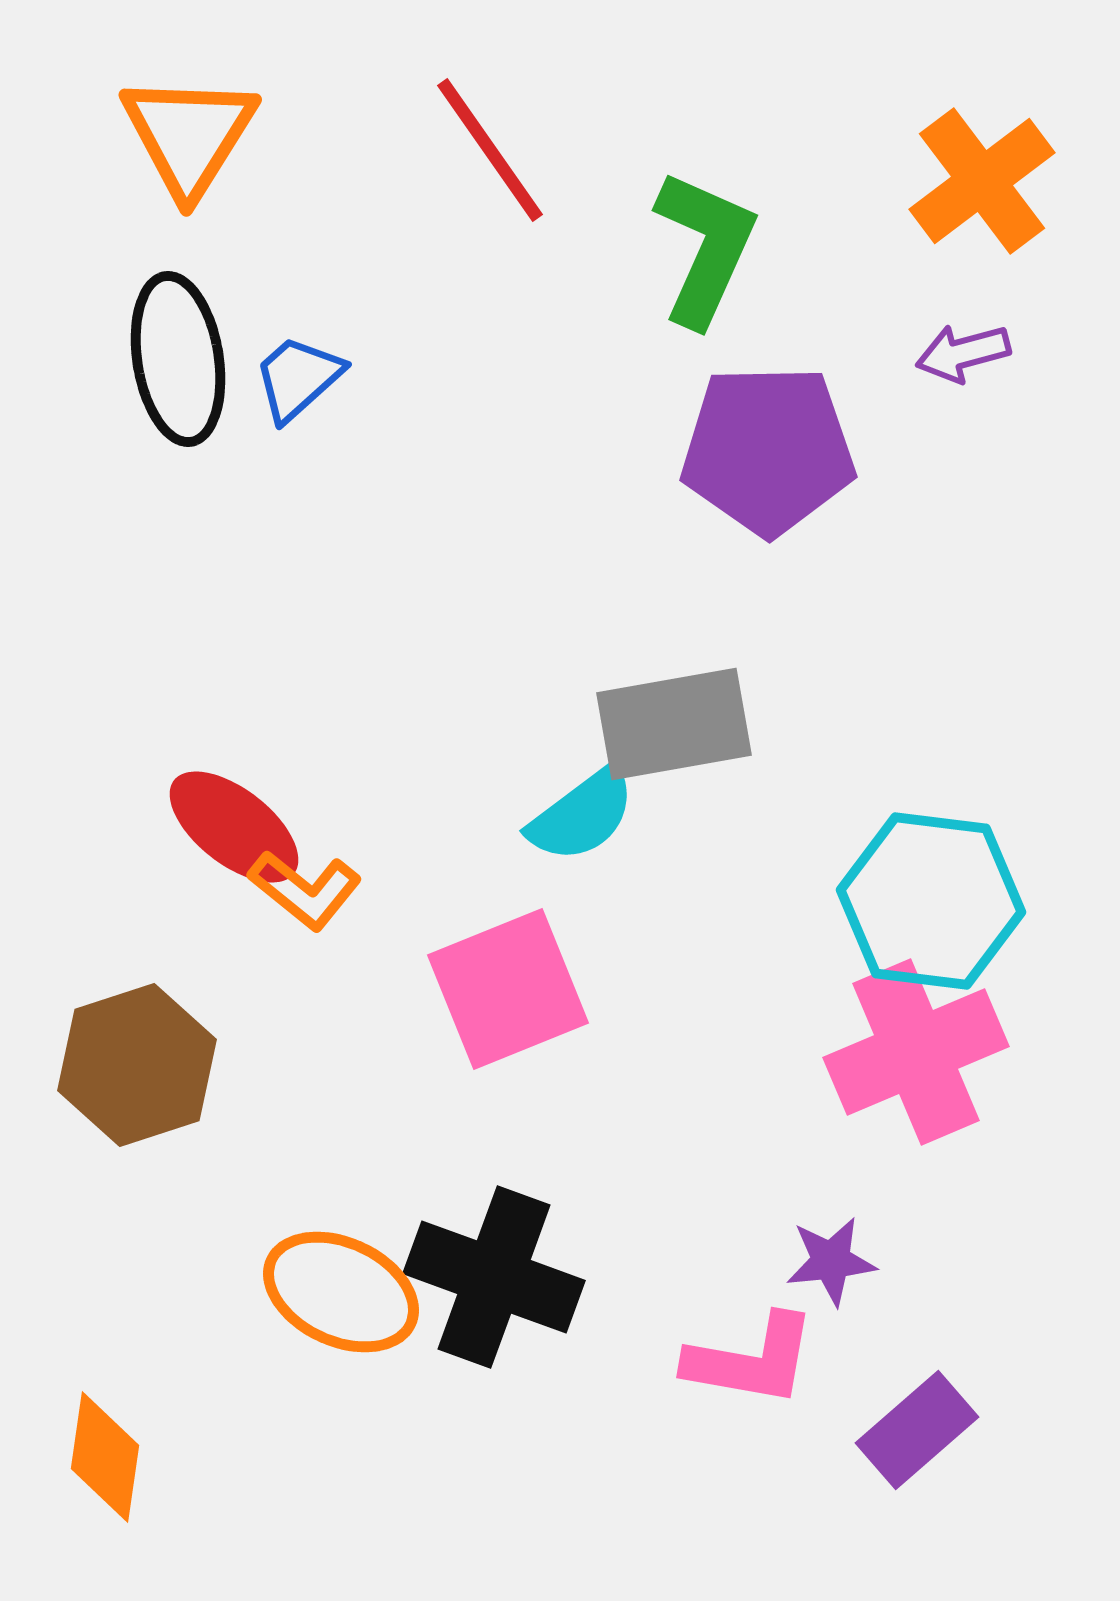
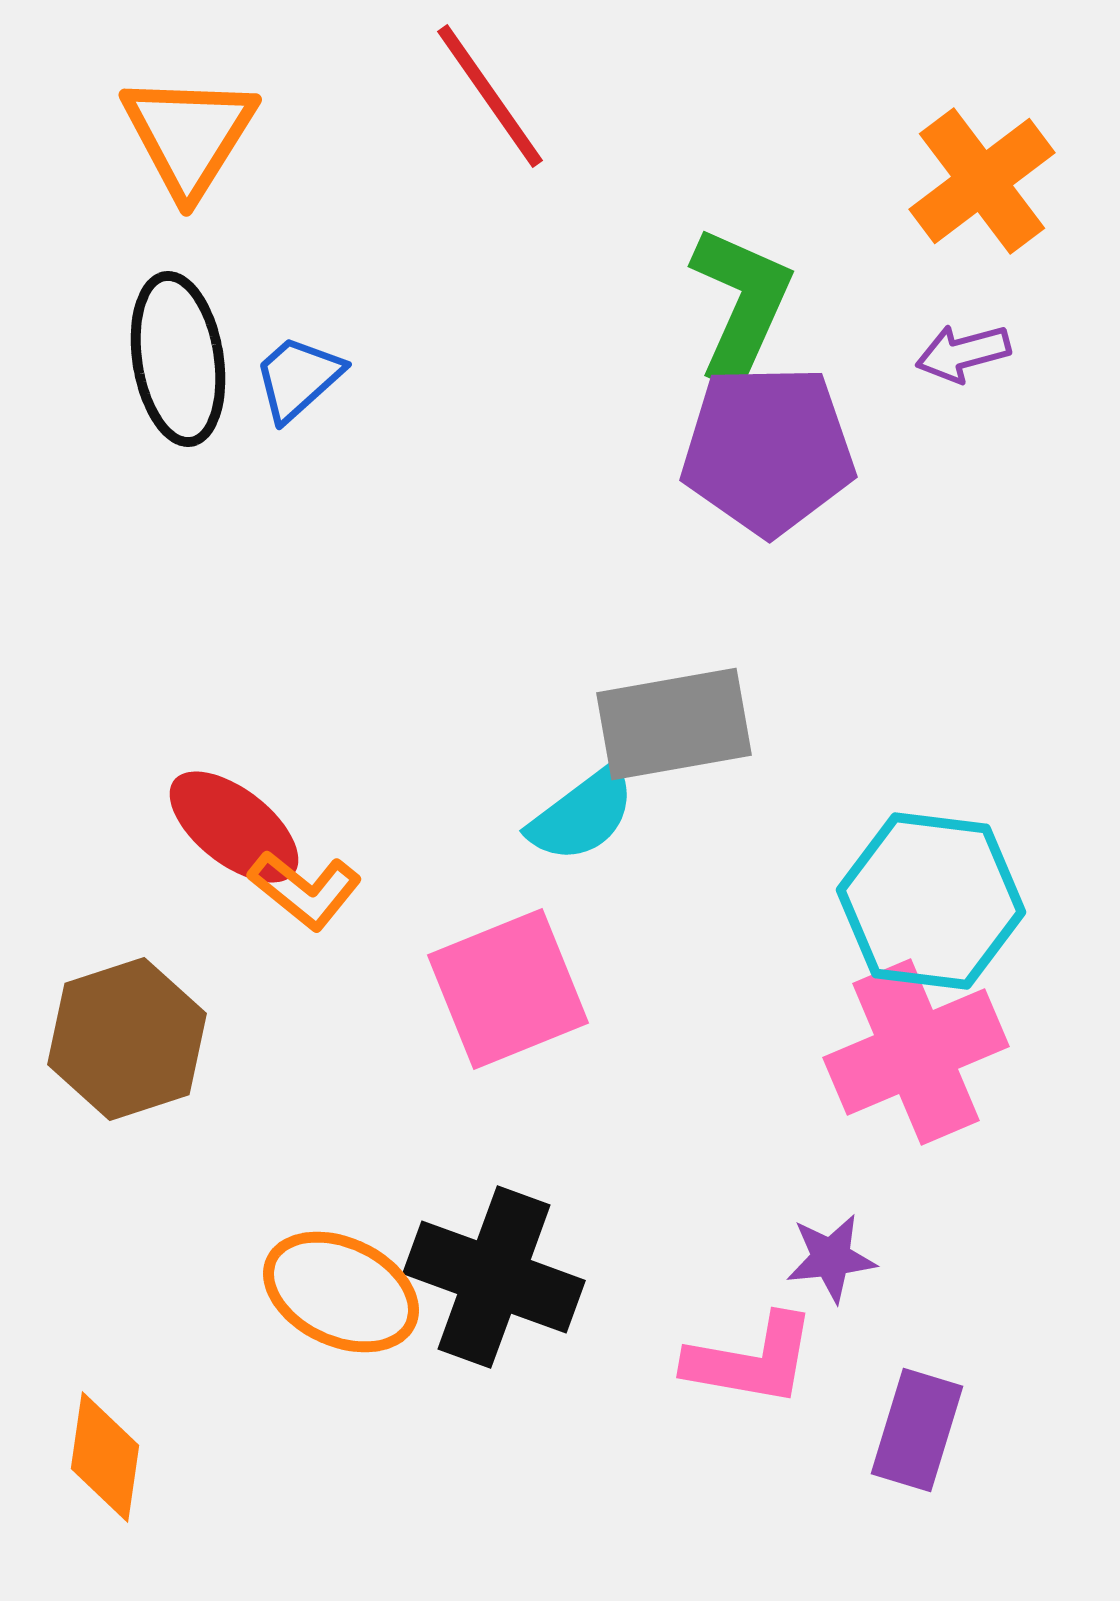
red line: moved 54 px up
green L-shape: moved 36 px right, 56 px down
brown hexagon: moved 10 px left, 26 px up
purple star: moved 3 px up
purple rectangle: rotated 32 degrees counterclockwise
